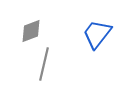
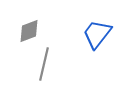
gray diamond: moved 2 px left
